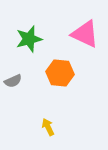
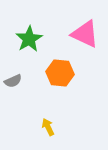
green star: rotated 16 degrees counterclockwise
